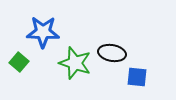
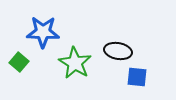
black ellipse: moved 6 px right, 2 px up
green star: rotated 12 degrees clockwise
